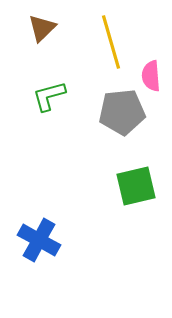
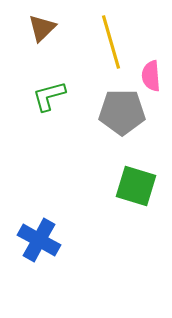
gray pentagon: rotated 6 degrees clockwise
green square: rotated 30 degrees clockwise
